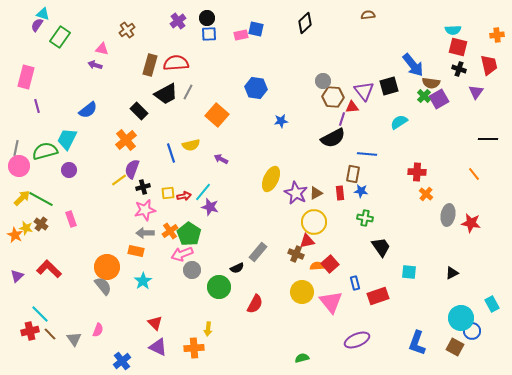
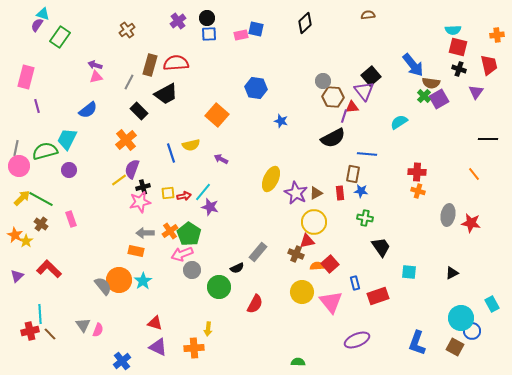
pink triangle at (102, 49): moved 6 px left, 28 px down; rotated 24 degrees counterclockwise
black square at (389, 86): moved 18 px left, 10 px up; rotated 24 degrees counterclockwise
gray line at (188, 92): moved 59 px left, 10 px up
purple line at (342, 119): moved 2 px right, 3 px up
blue star at (281, 121): rotated 24 degrees clockwise
orange cross at (426, 194): moved 8 px left, 3 px up; rotated 24 degrees counterclockwise
pink star at (145, 210): moved 5 px left, 8 px up
yellow star at (26, 228): moved 13 px down; rotated 24 degrees clockwise
orange circle at (107, 267): moved 12 px right, 13 px down
cyan line at (40, 314): rotated 42 degrees clockwise
red triangle at (155, 323): rotated 28 degrees counterclockwise
gray triangle at (74, 339): moved 9 px right, 14 px up
green semicircle at (302, 358): moved 4 px left, 4 px down; rotated 16 degrees clockwise
